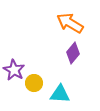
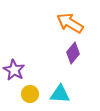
yellow circle: moved 4 px left, 11 px down
